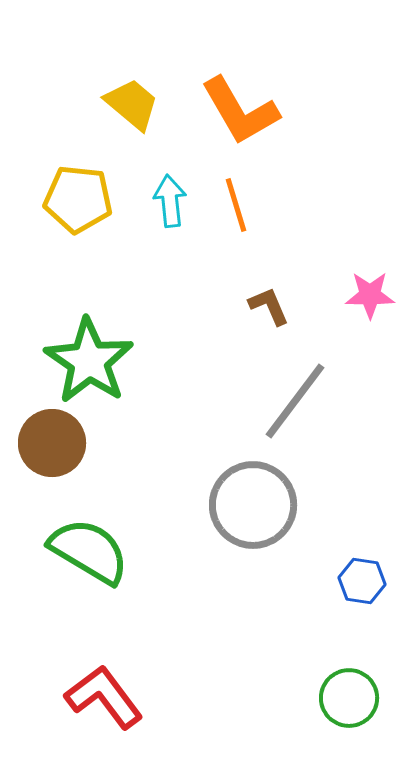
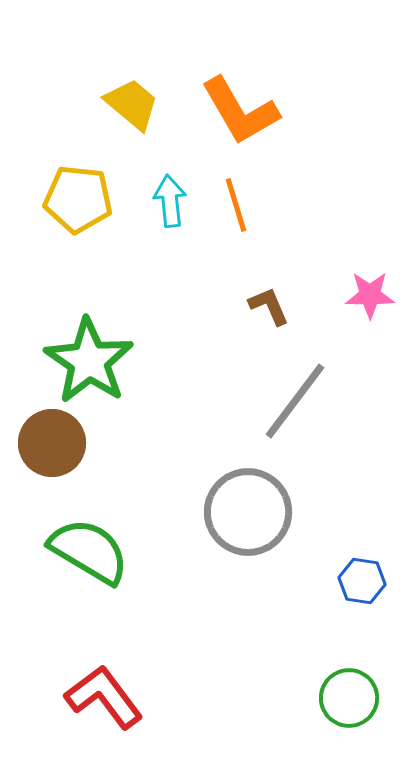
gray circle: moved 5 px left, 7 px down
